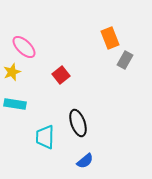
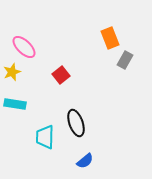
black ellipse: moved 2 px left
